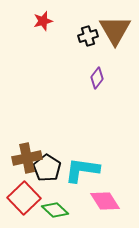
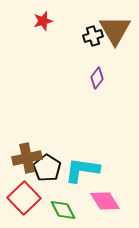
black cross: moved 5 px right
green diamond: moved 8 px right; rotated 20 degrees clockwise
